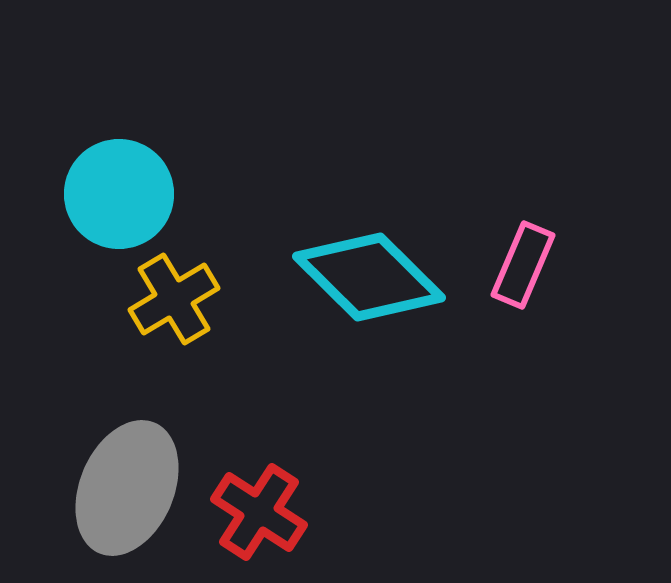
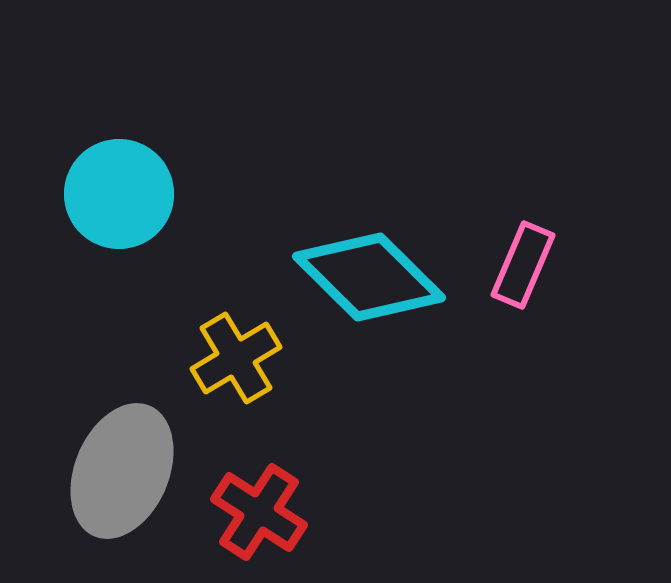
yellow cross: moved 62 px right, 59 px down
gray ellipse: moved 5 px left, 17 px up
